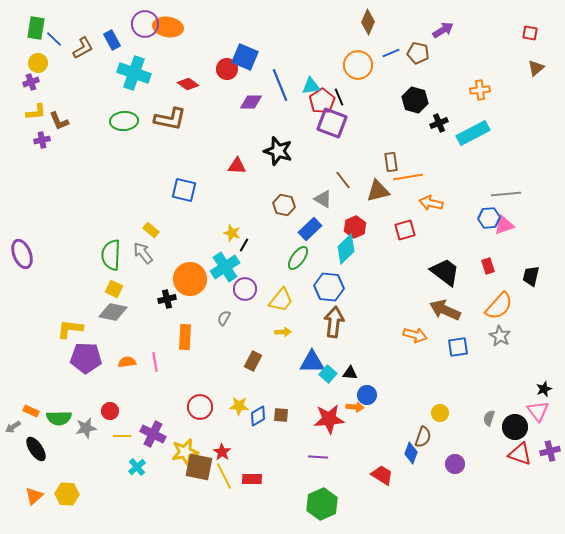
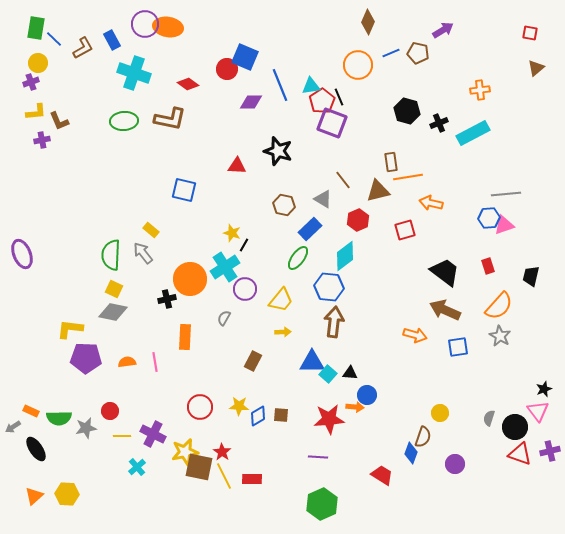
black hexagon at (415, 100): moved 8 px left, 11 px down
red hexagon at (355, 227): moved 3 px right, 7 px up
cyan diamond at (346, 249): moved 1 px left, 7 px down; rotated 8 degrees clockwise
